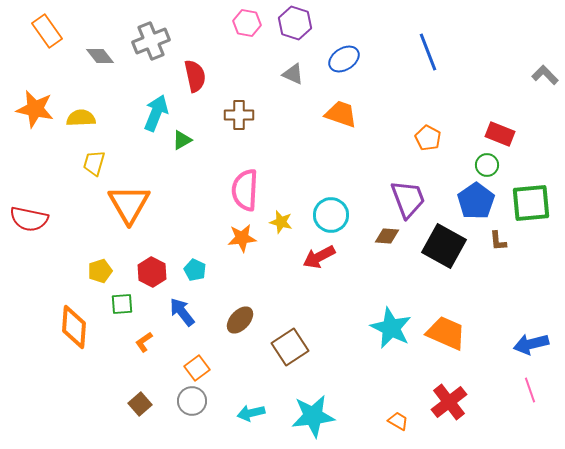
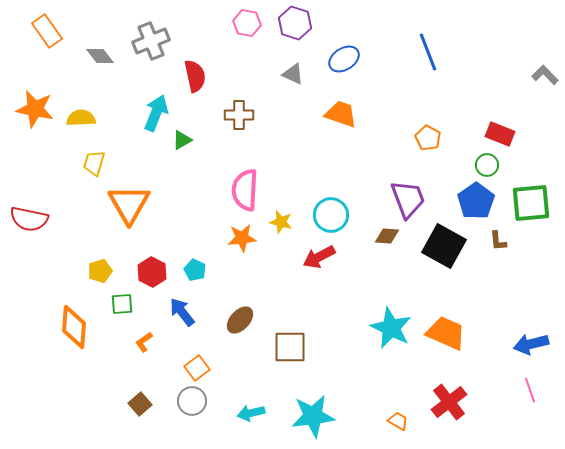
brown square at (290, 347): rotated 33 degrees clockwise
